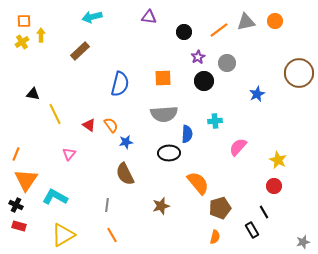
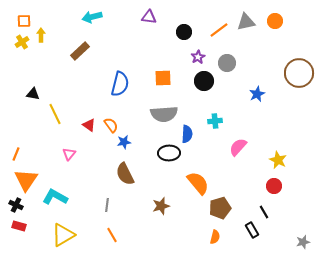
blue star at (126, 142): moved 2 px left
